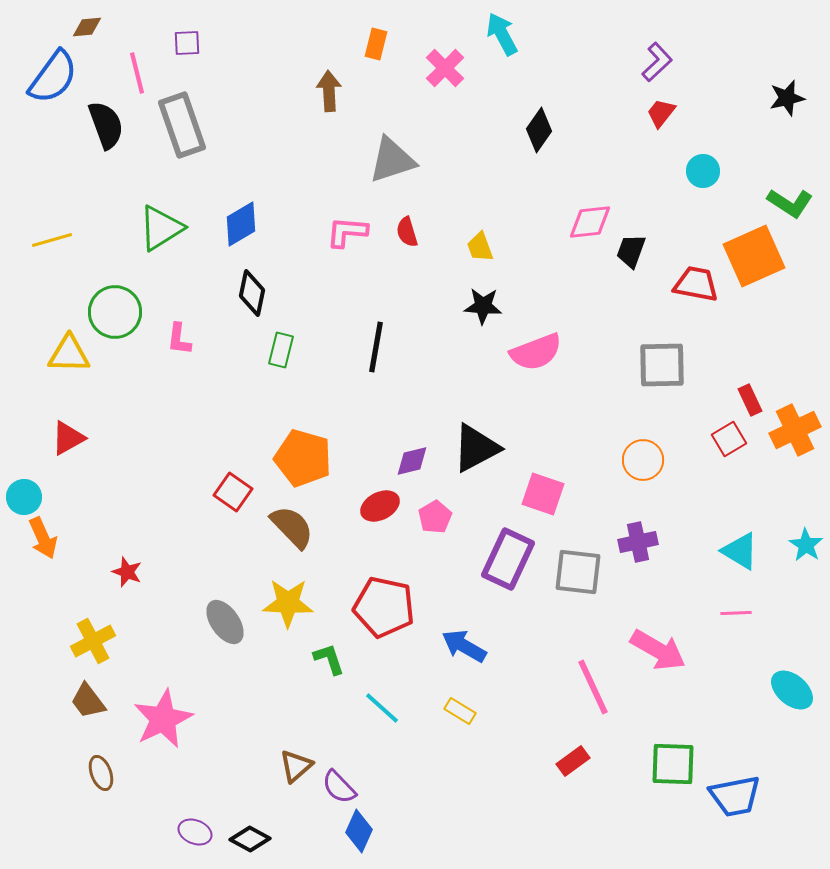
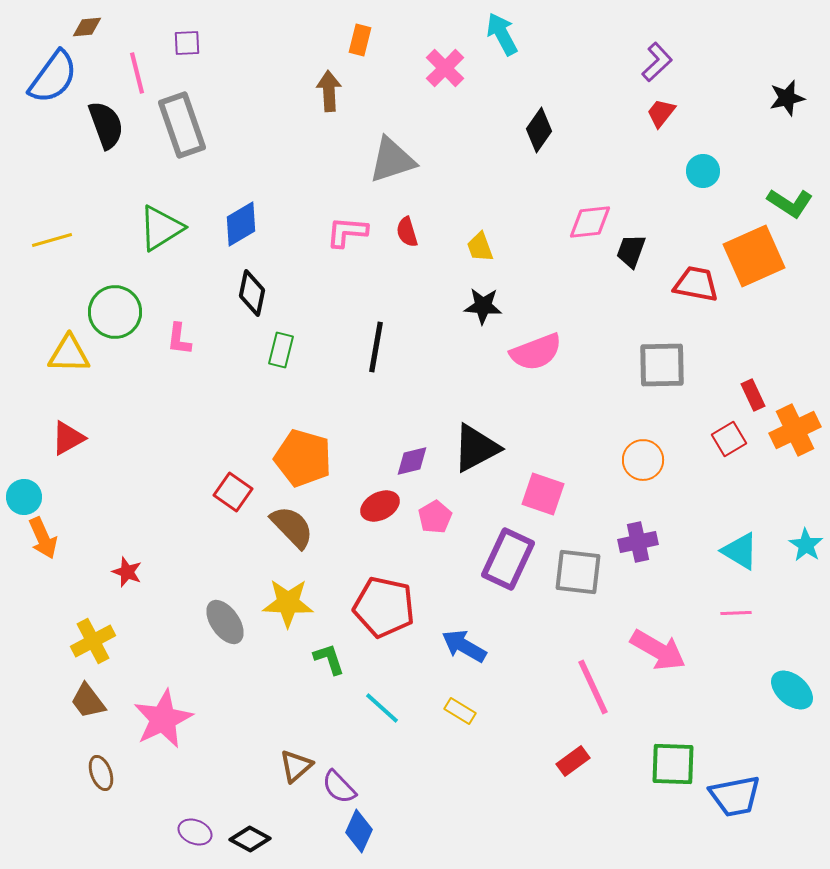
orange rectangle at (376, 44): moved 16 px left, 4 px up
red rectangle at (750, 400): moved 3 px right, 5 px up
